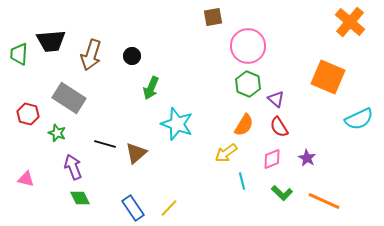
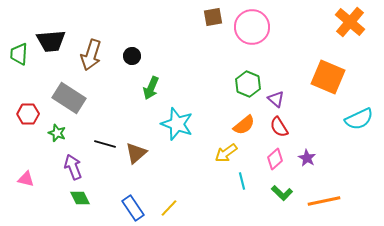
pink circle: moved 4 px right, 19 px up
red hexagon: rotated 15 degrees counterclockwise
orange semicircle: rotated 20 degrees clockwise
pink diamond: moved 3 px right; rotated 20 degrees counterclockwise
orange line: rotated 36 degrees counterclockwise
